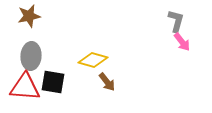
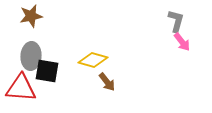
brown star: moved 2 px right
black square: moved 6 px left, 11 px up
red triangle: moved 4 px left, 1 px down
